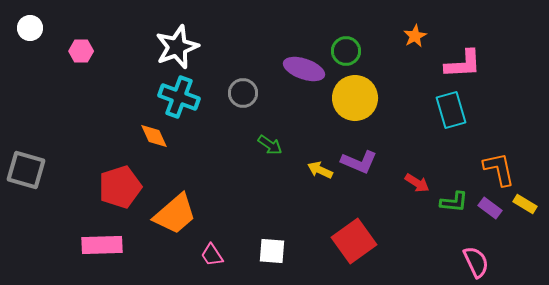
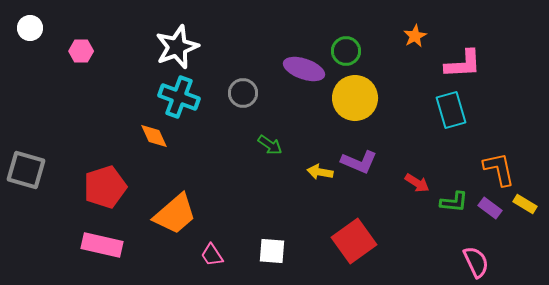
yellow arrow: moved 2 px down; rotated 15 degrees counterclockwise
red pentagon: moved 15 px left
pink rectangle: rotated 15 degrees clockwise
